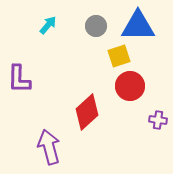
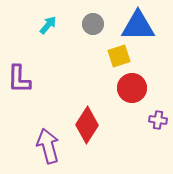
gray circle: moved 3 px left, 2 px up
red circle: moved 2 px right, 2 px down
red diamond: moved 13 px down; rotated 15 degrees counterclockwise
purple arrow: moved 1 px left, 1 px up
